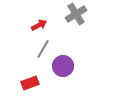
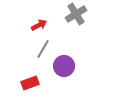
purple circle: moved 1 px right
